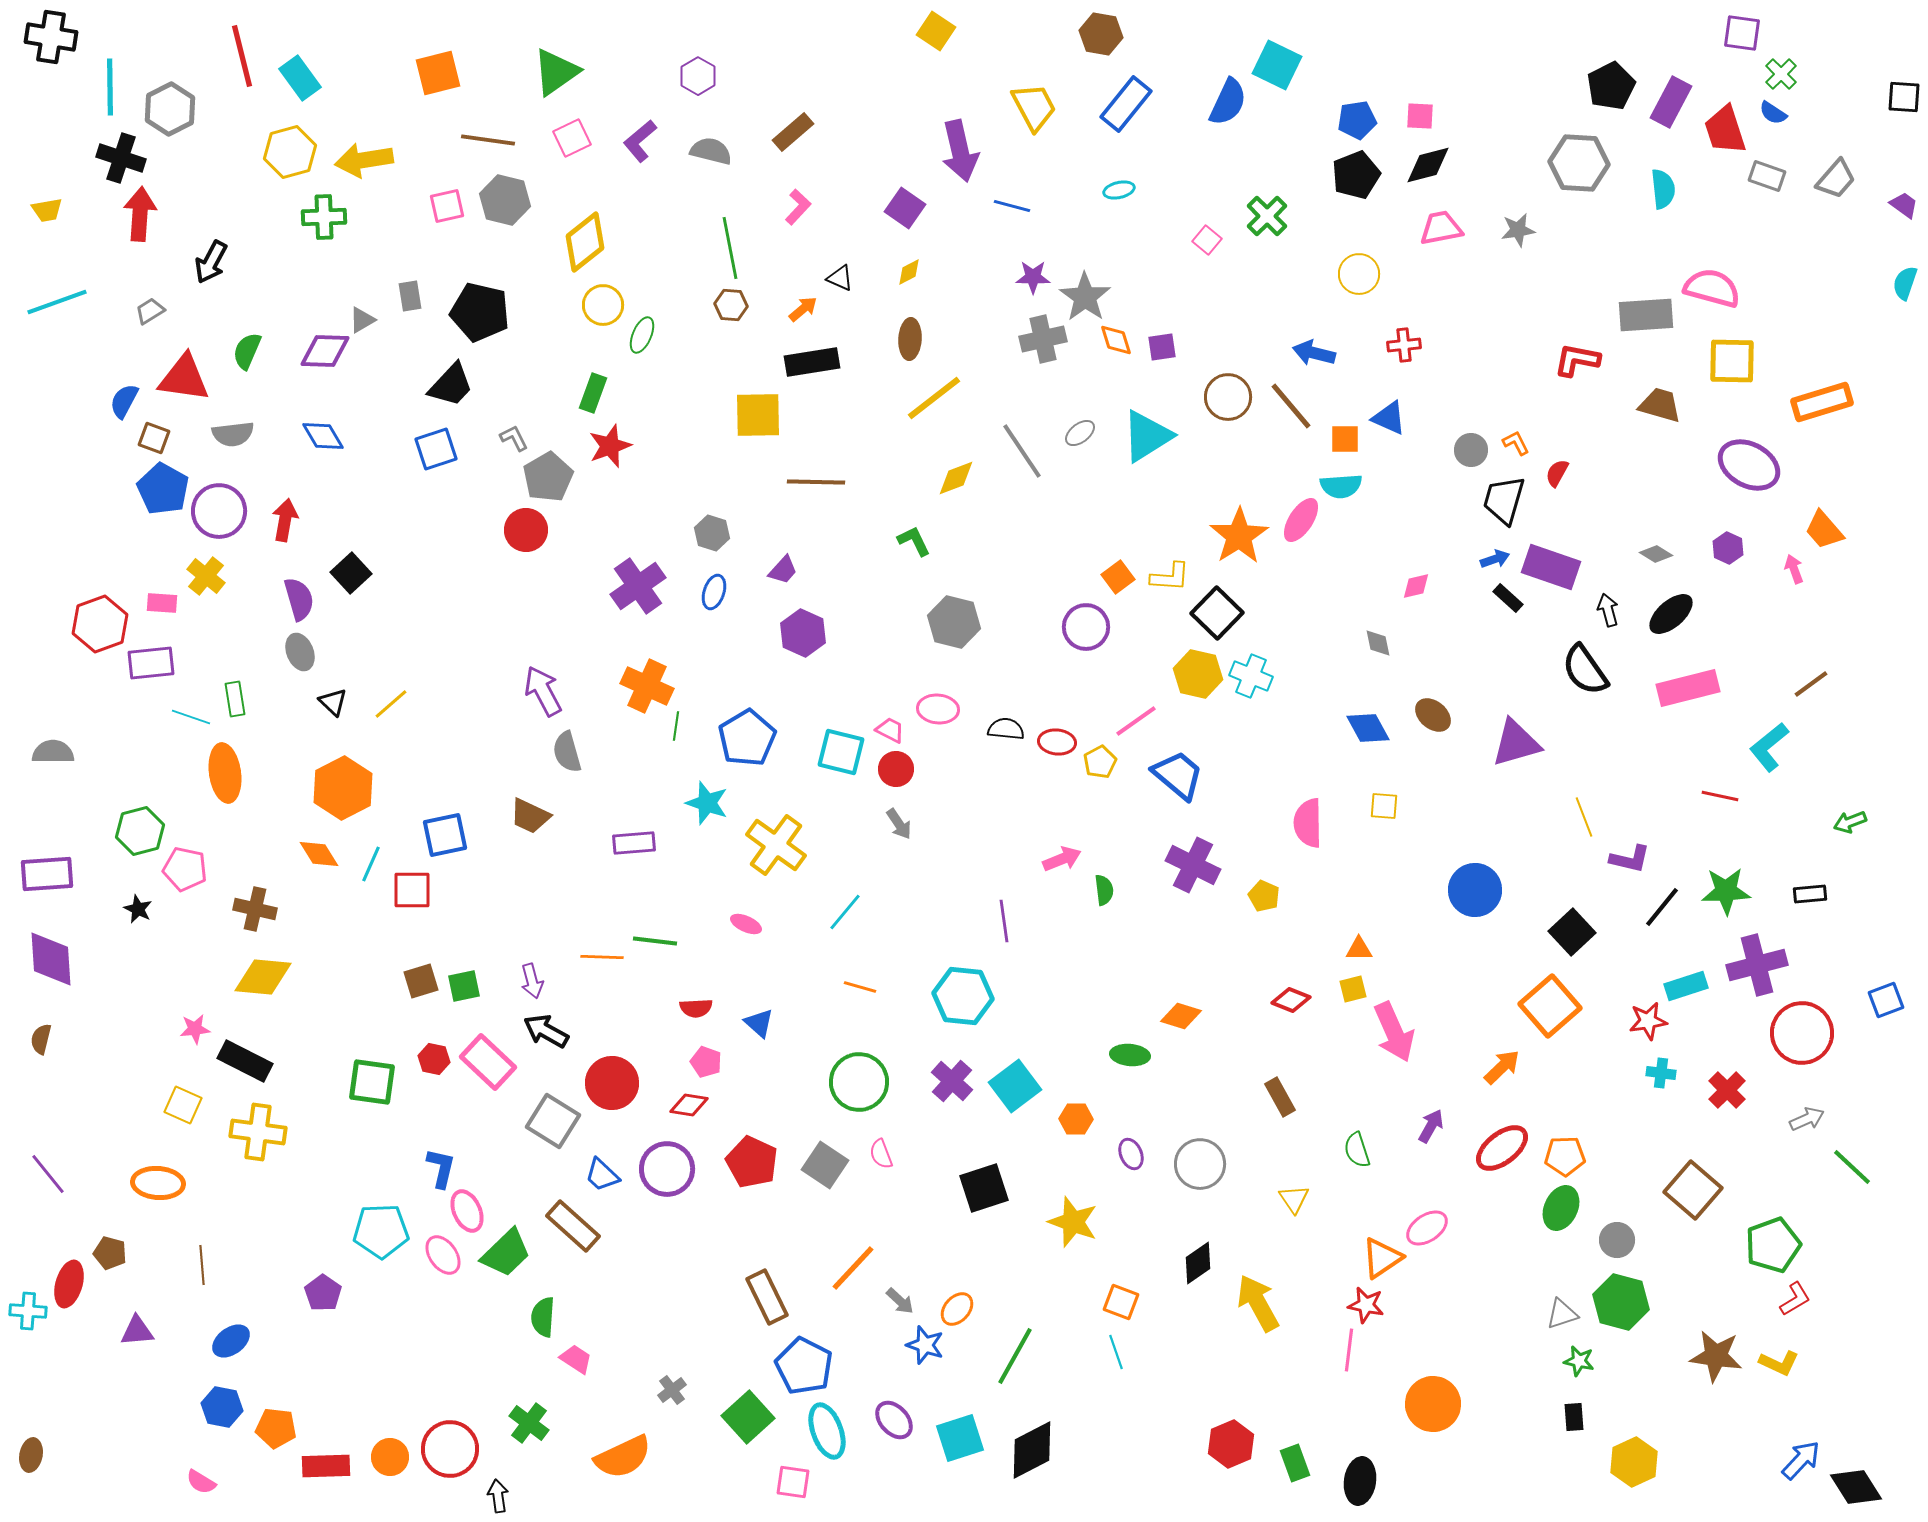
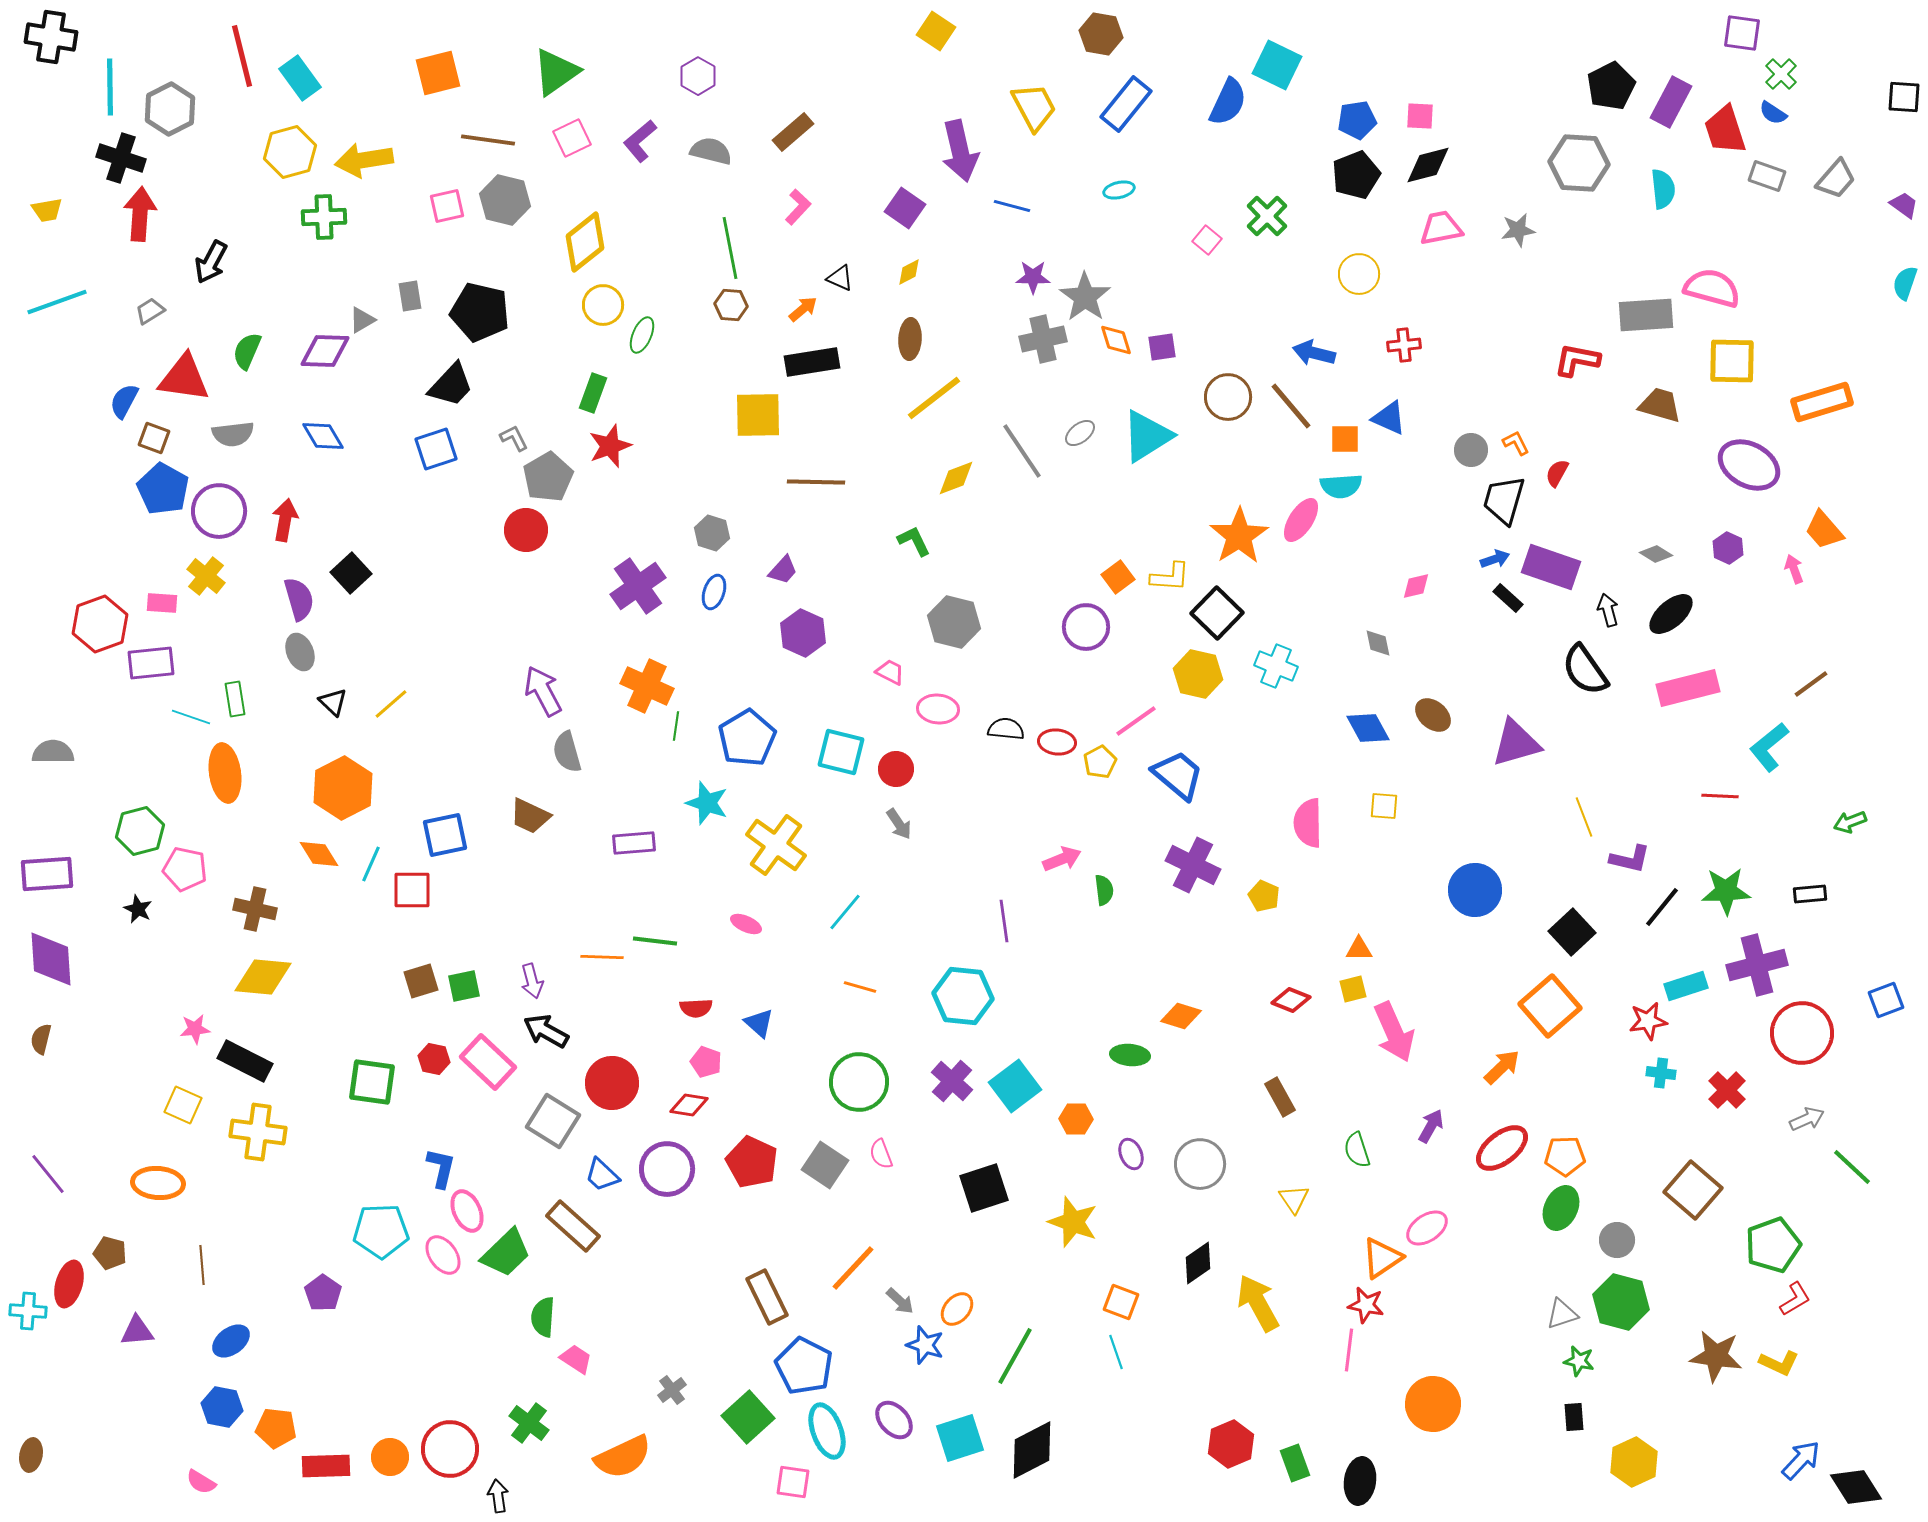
cyan cross at (1251, 676): moved 25 px right, 10 px up
pink trapezoid at (890, 730): moved 58 px up
red line at (1720, 796): rotated 9 degrees counterclockwise
